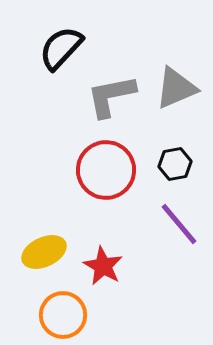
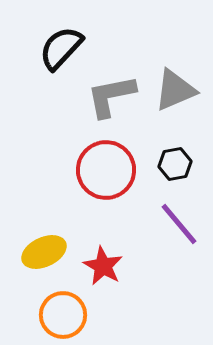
gray triangle: moved 1 px left, 2 px down
